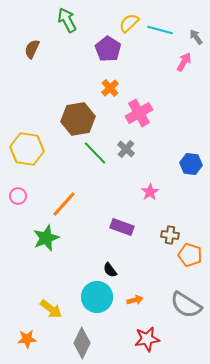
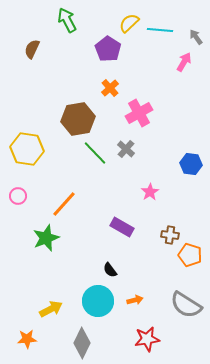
cyan line: rotated 10 degrees counterclockwise
purple rectangle: rotated 10 degrees clockwise
cyan circle: moved 1 px right, 4 px down
yellow arrow: rotated 65 degrees counterclockwise
